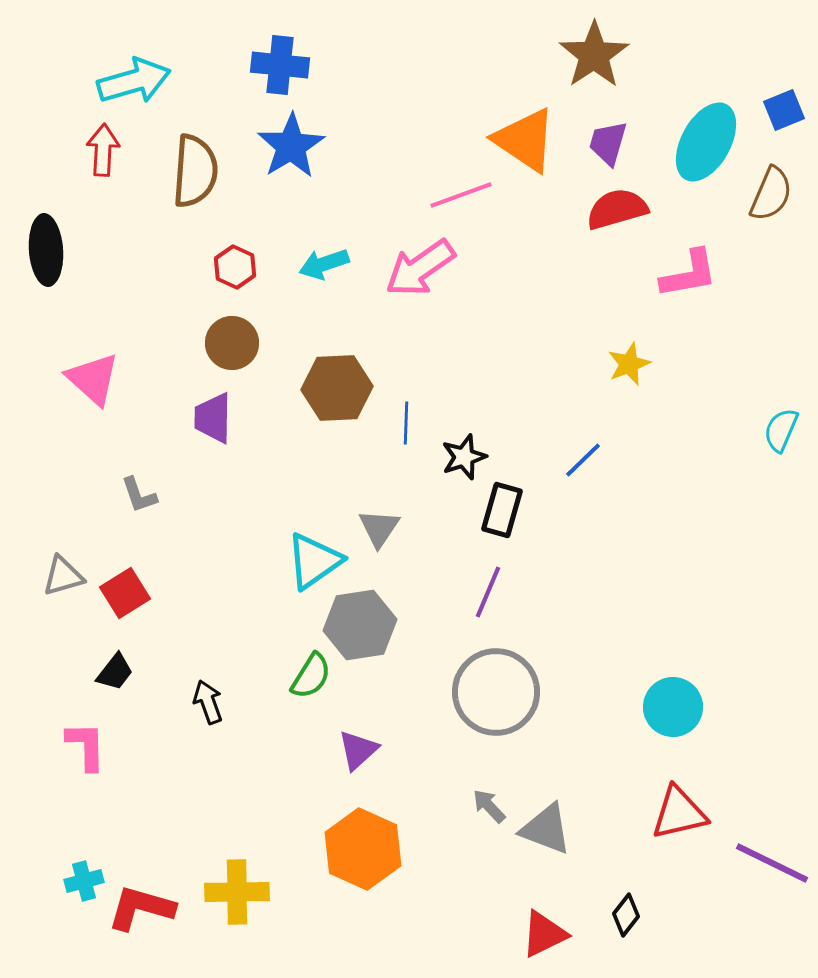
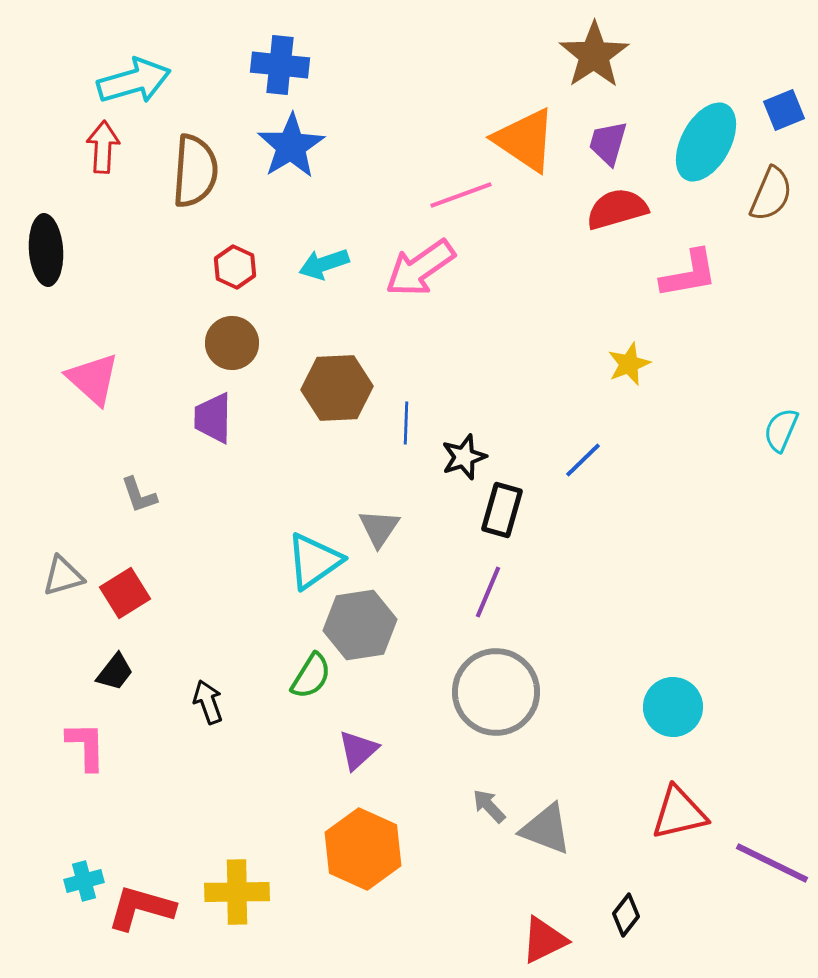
red arrow at (103, 150): moved 3 px up
red triangle at (544, 934): moved 6 px down
